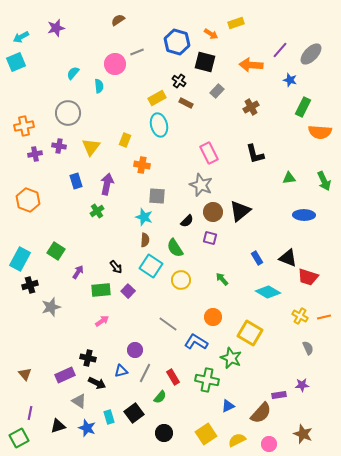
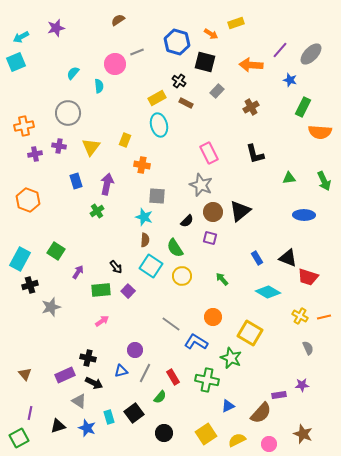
yellow circle at (181, 280): moved 1 px right, 4 px up
gray line at (168, 324): moved 3 px right
black arrow at (97, 383): moved 3 px left
